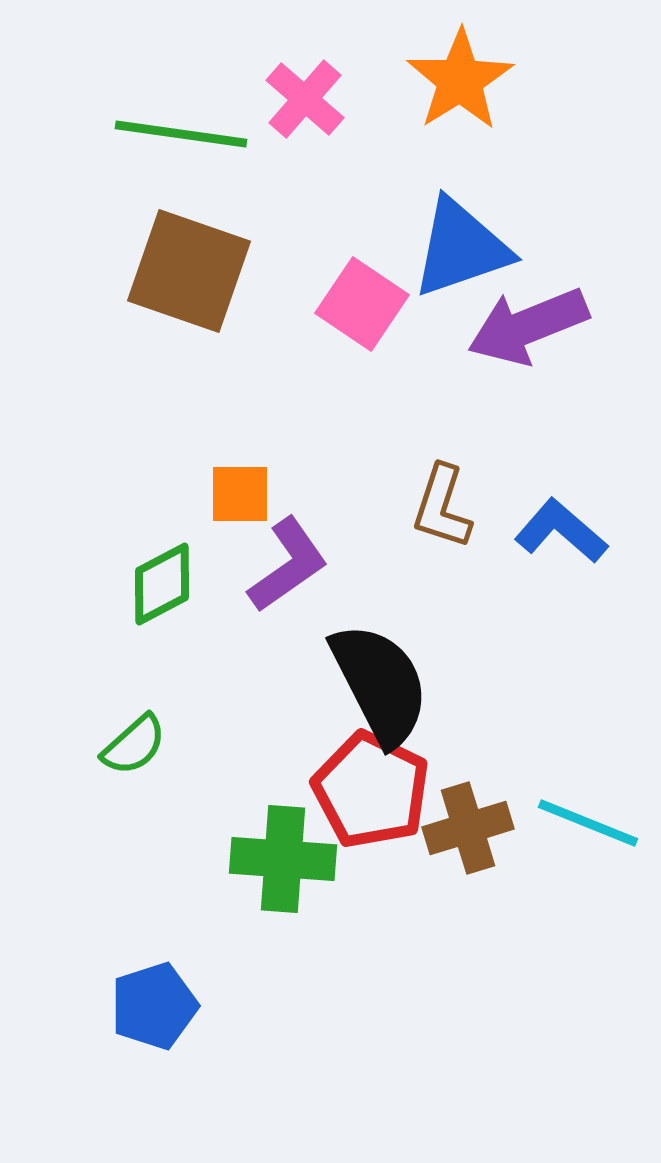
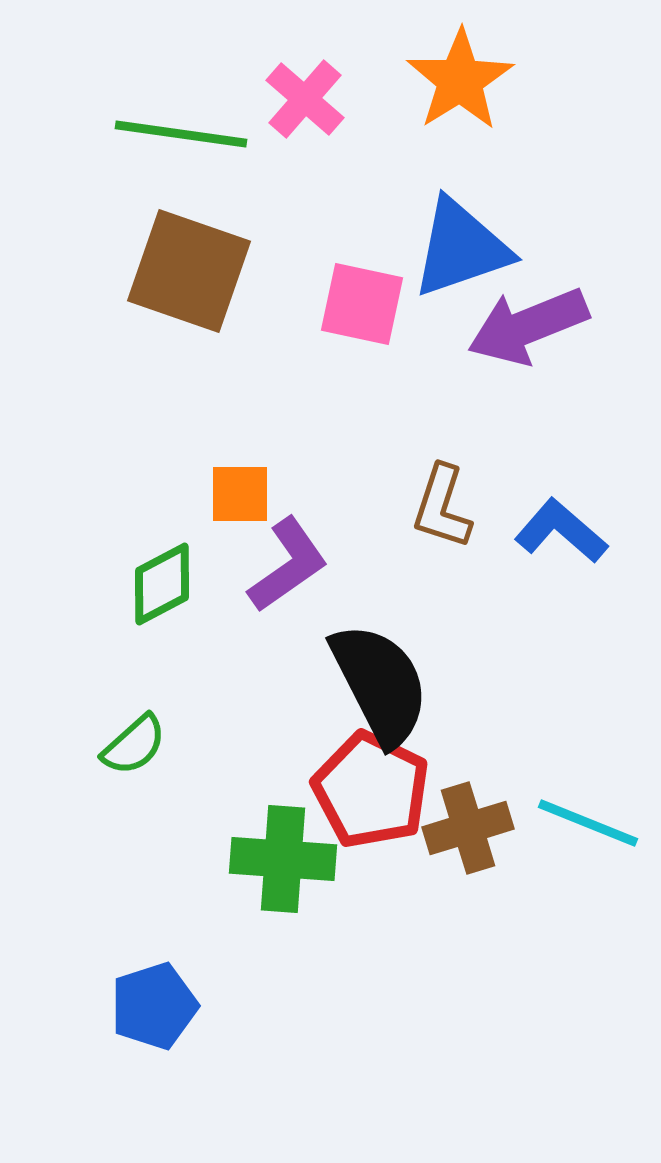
pink square: rotated 22 degrees counterclockwise
